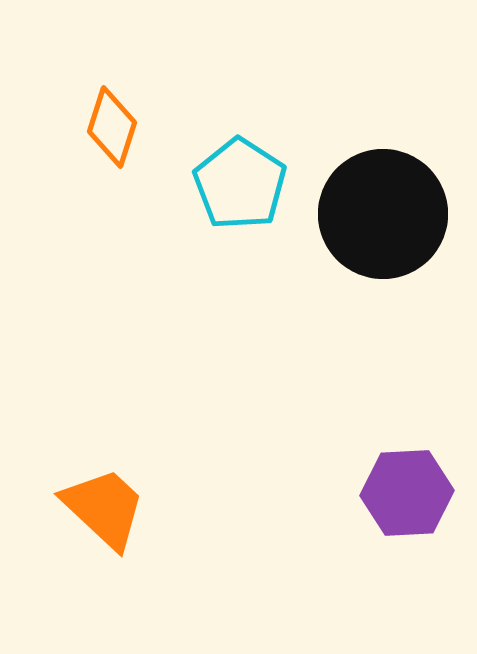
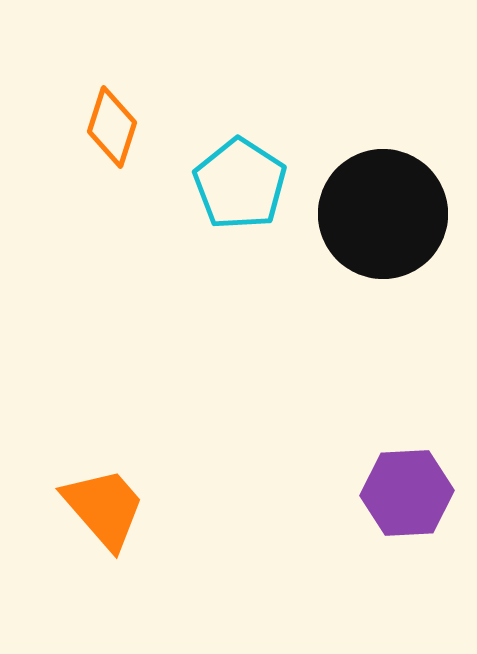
orange trapezoid: rotated 6 degrees clockwise
